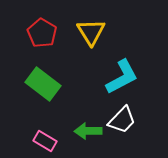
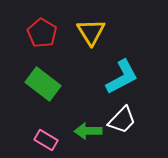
pink rectangle: moved 1 px right, 1 px up
